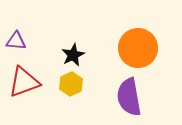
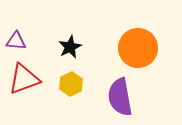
black star: moved 3 px left, 8 px up
red triangle: moved 3 px up
purple semicircle: moved 9 px left
